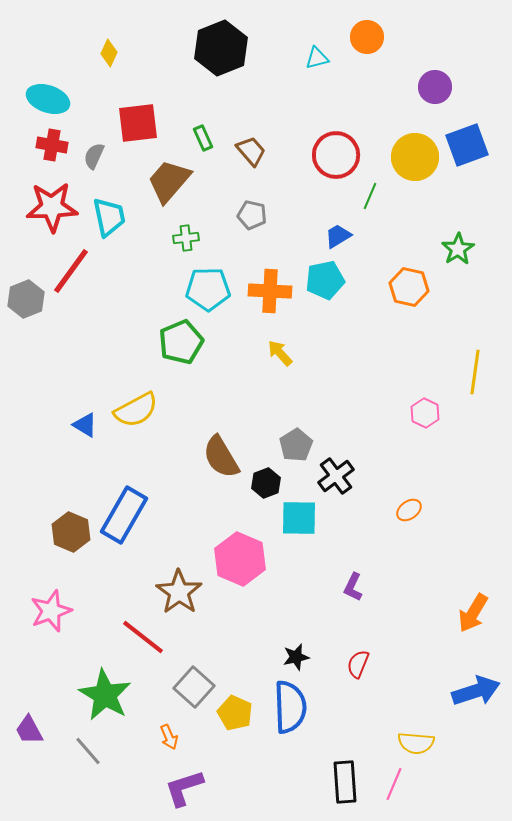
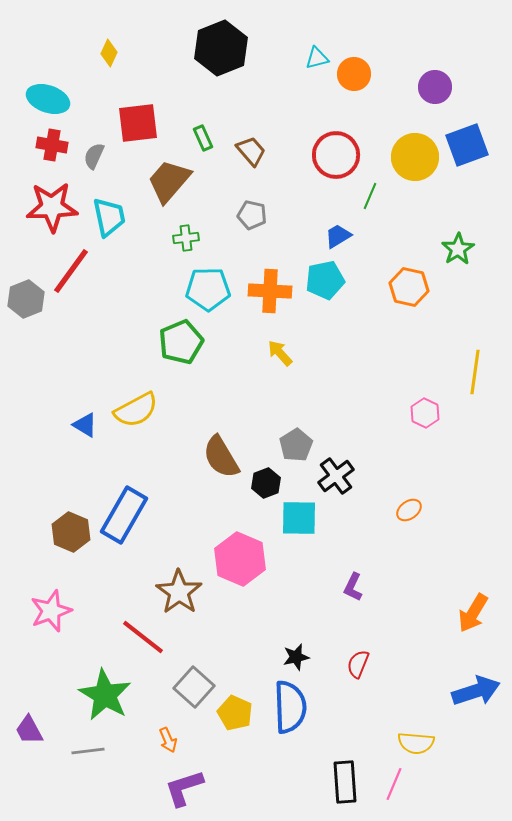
orange circle at (367, 37): moved 13 px left, 37 px down
orange arrow at (169, 737): moved 1 px left, 3 px down
gray line at (88, 751): rotated 56 degrees counterclockwise
